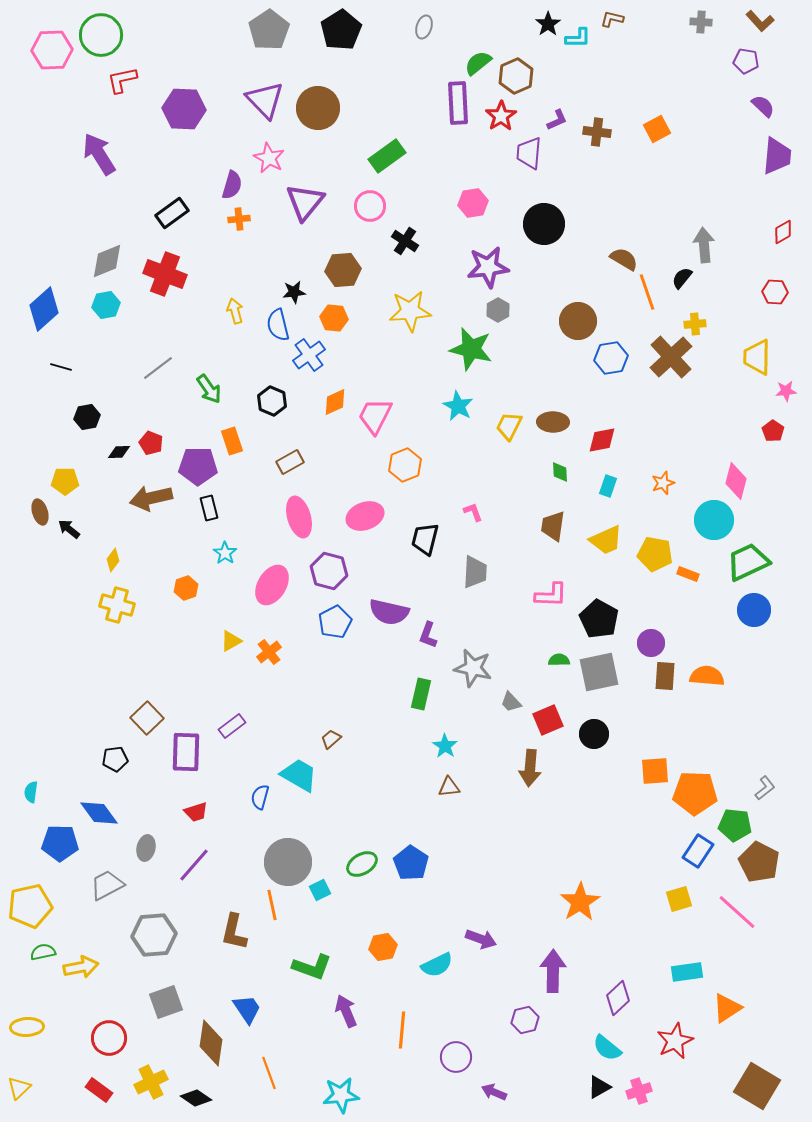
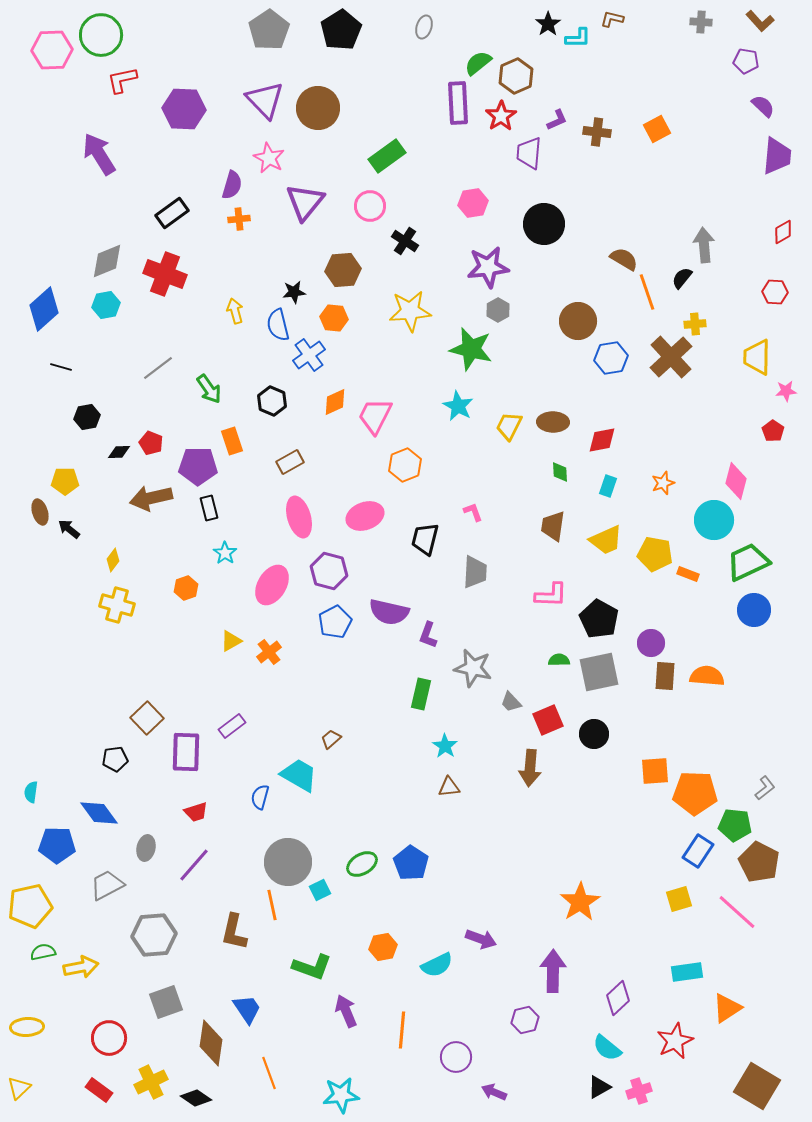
blue pentagon at (60, 843): moved 3 px left, 2 px down
